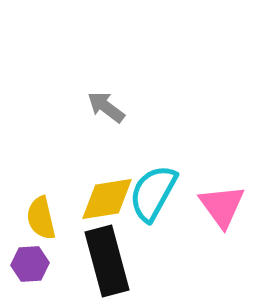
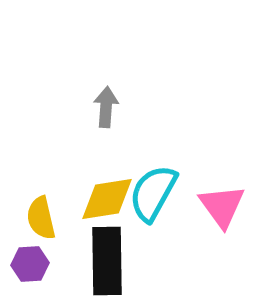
gray arrow: rotated 57 degrees clockwise
black rectangle: rotated 14 degrees clockwise
